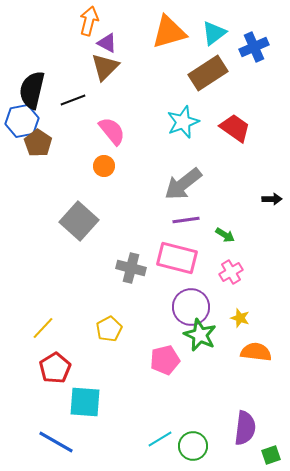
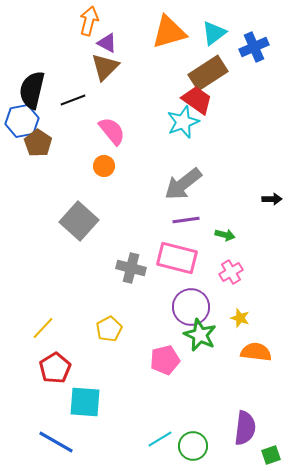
red trapezoid: moved 38 px left, 28 px up
green arrow: rotated 18 degrees counterclockwise
